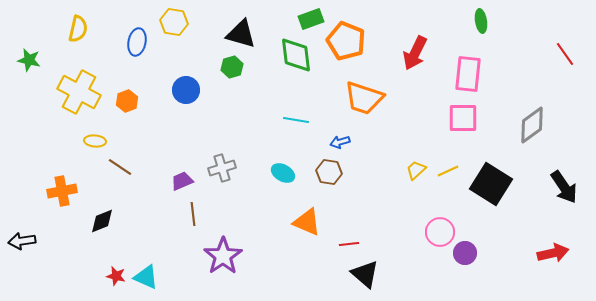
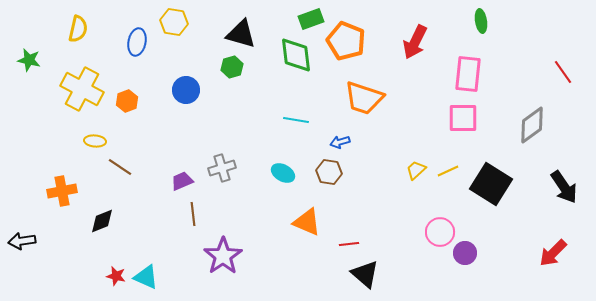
red arrow at (415, 53): moved 11 px up
red line at (565, 54): moved 2 px left, 18 px down
yellow cross at (79, 92): moved 3 px right, 3 px up
red arrow at (553, 253): rotated 148 degrees clockwise
